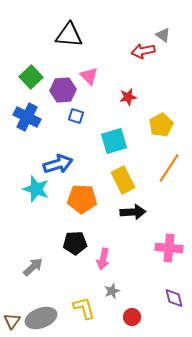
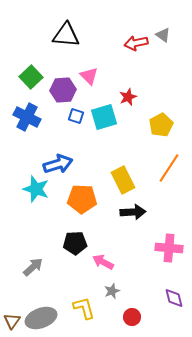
black triangle: moved 3 px left
red arrow: moved 7 px left, 8 px up
red star: rotated 12 degrees counterclockwise
cyan square: moved 10 px left, 24 px up
pink arrow: moved 3 px down; rotated 105 degrees clockwise
